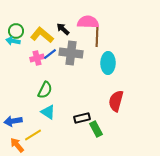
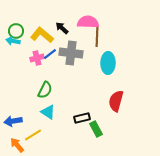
black arrow: moved 1 px left, 1 px up
